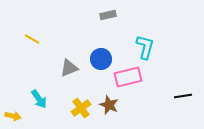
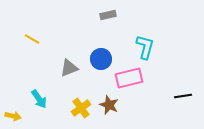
pink rectangle: moved 1 px right, 1 px down
